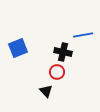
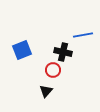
blue square: moved 4 px right, 2 px down
red circle: moved 4 px left, 2 px up
black triangle: rotated 24 degrees clockwise
